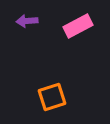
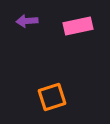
pink rectangle: rotated 16 degrees clockwise
